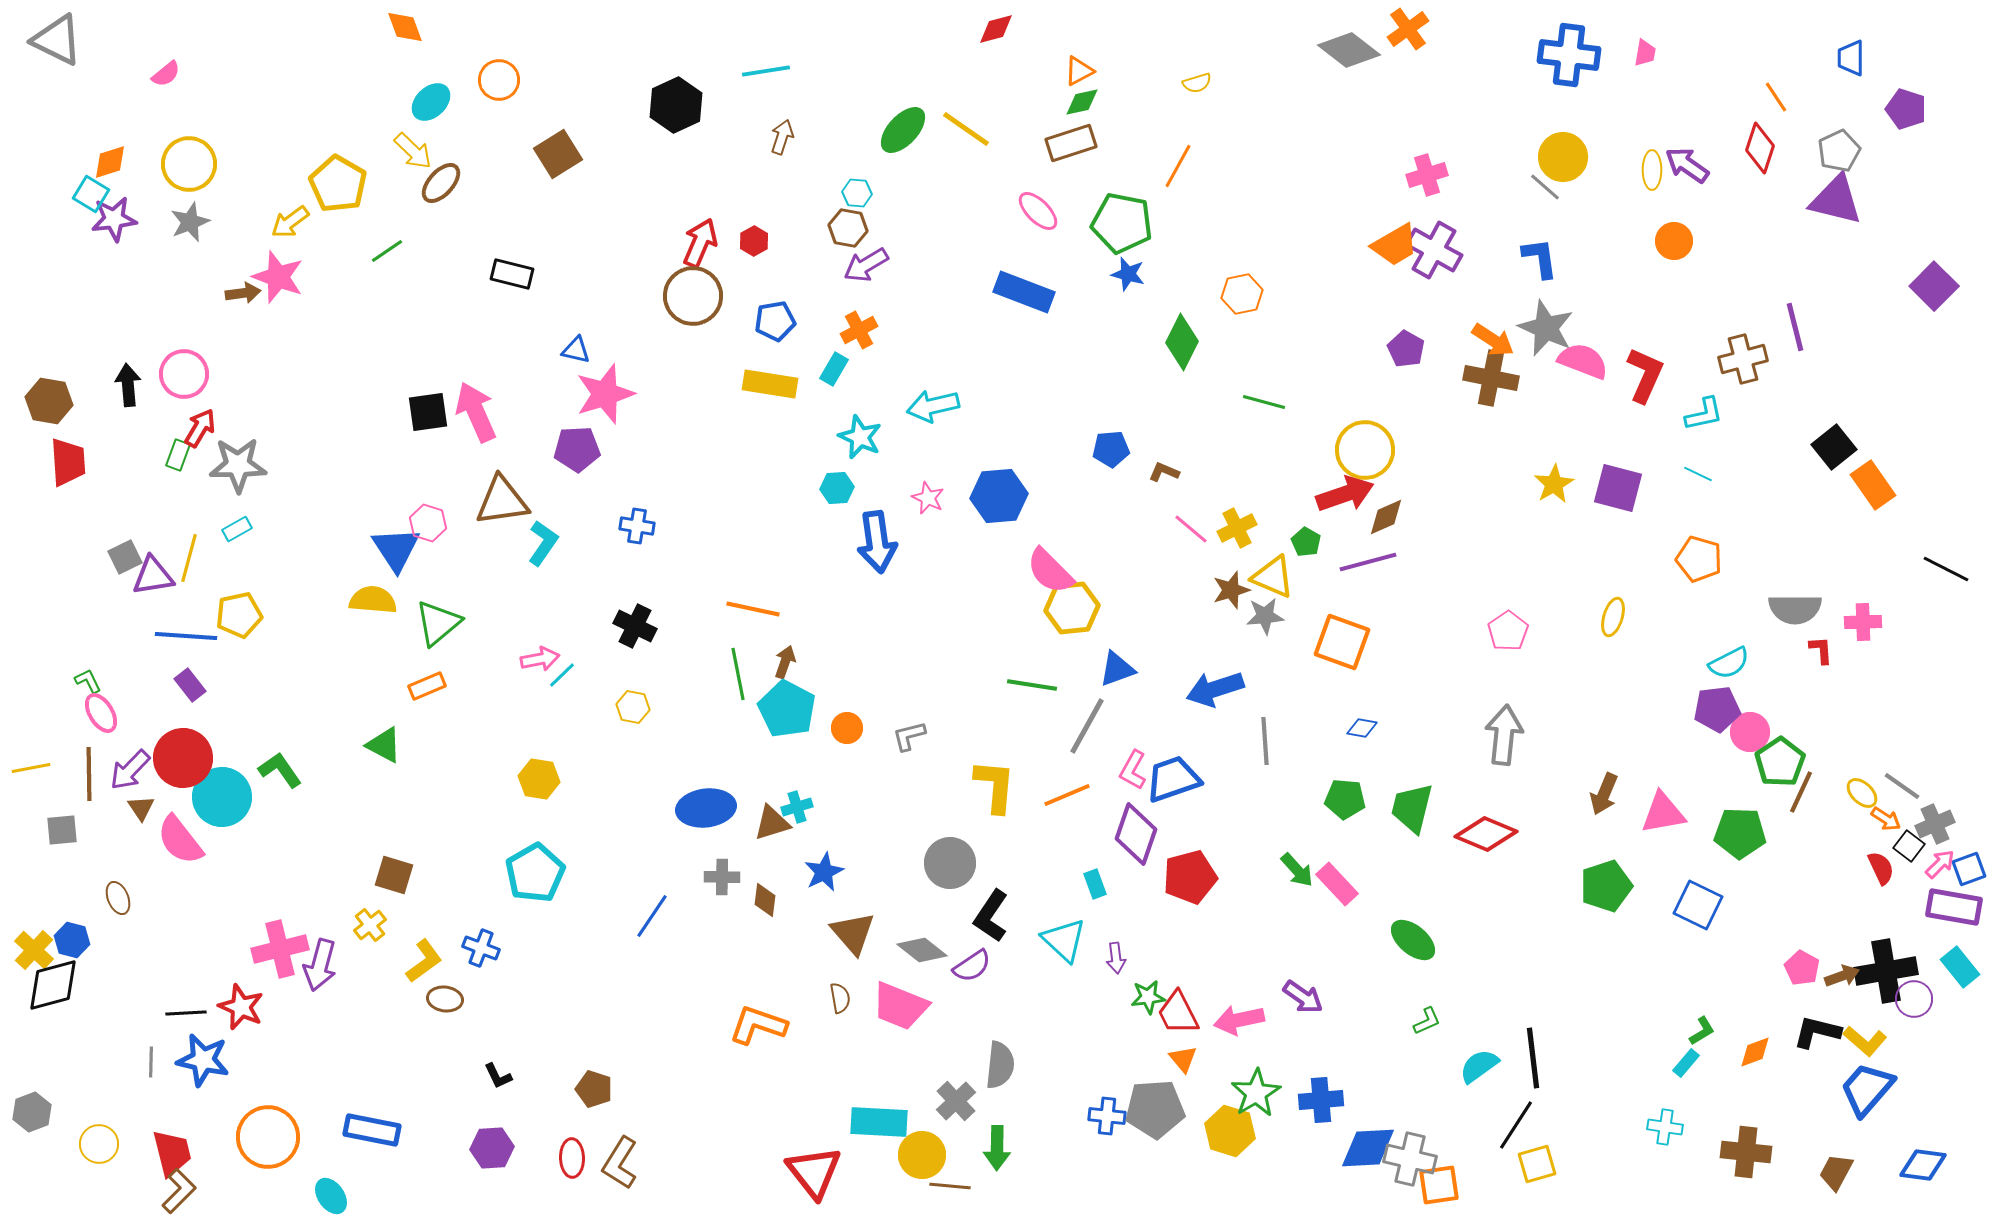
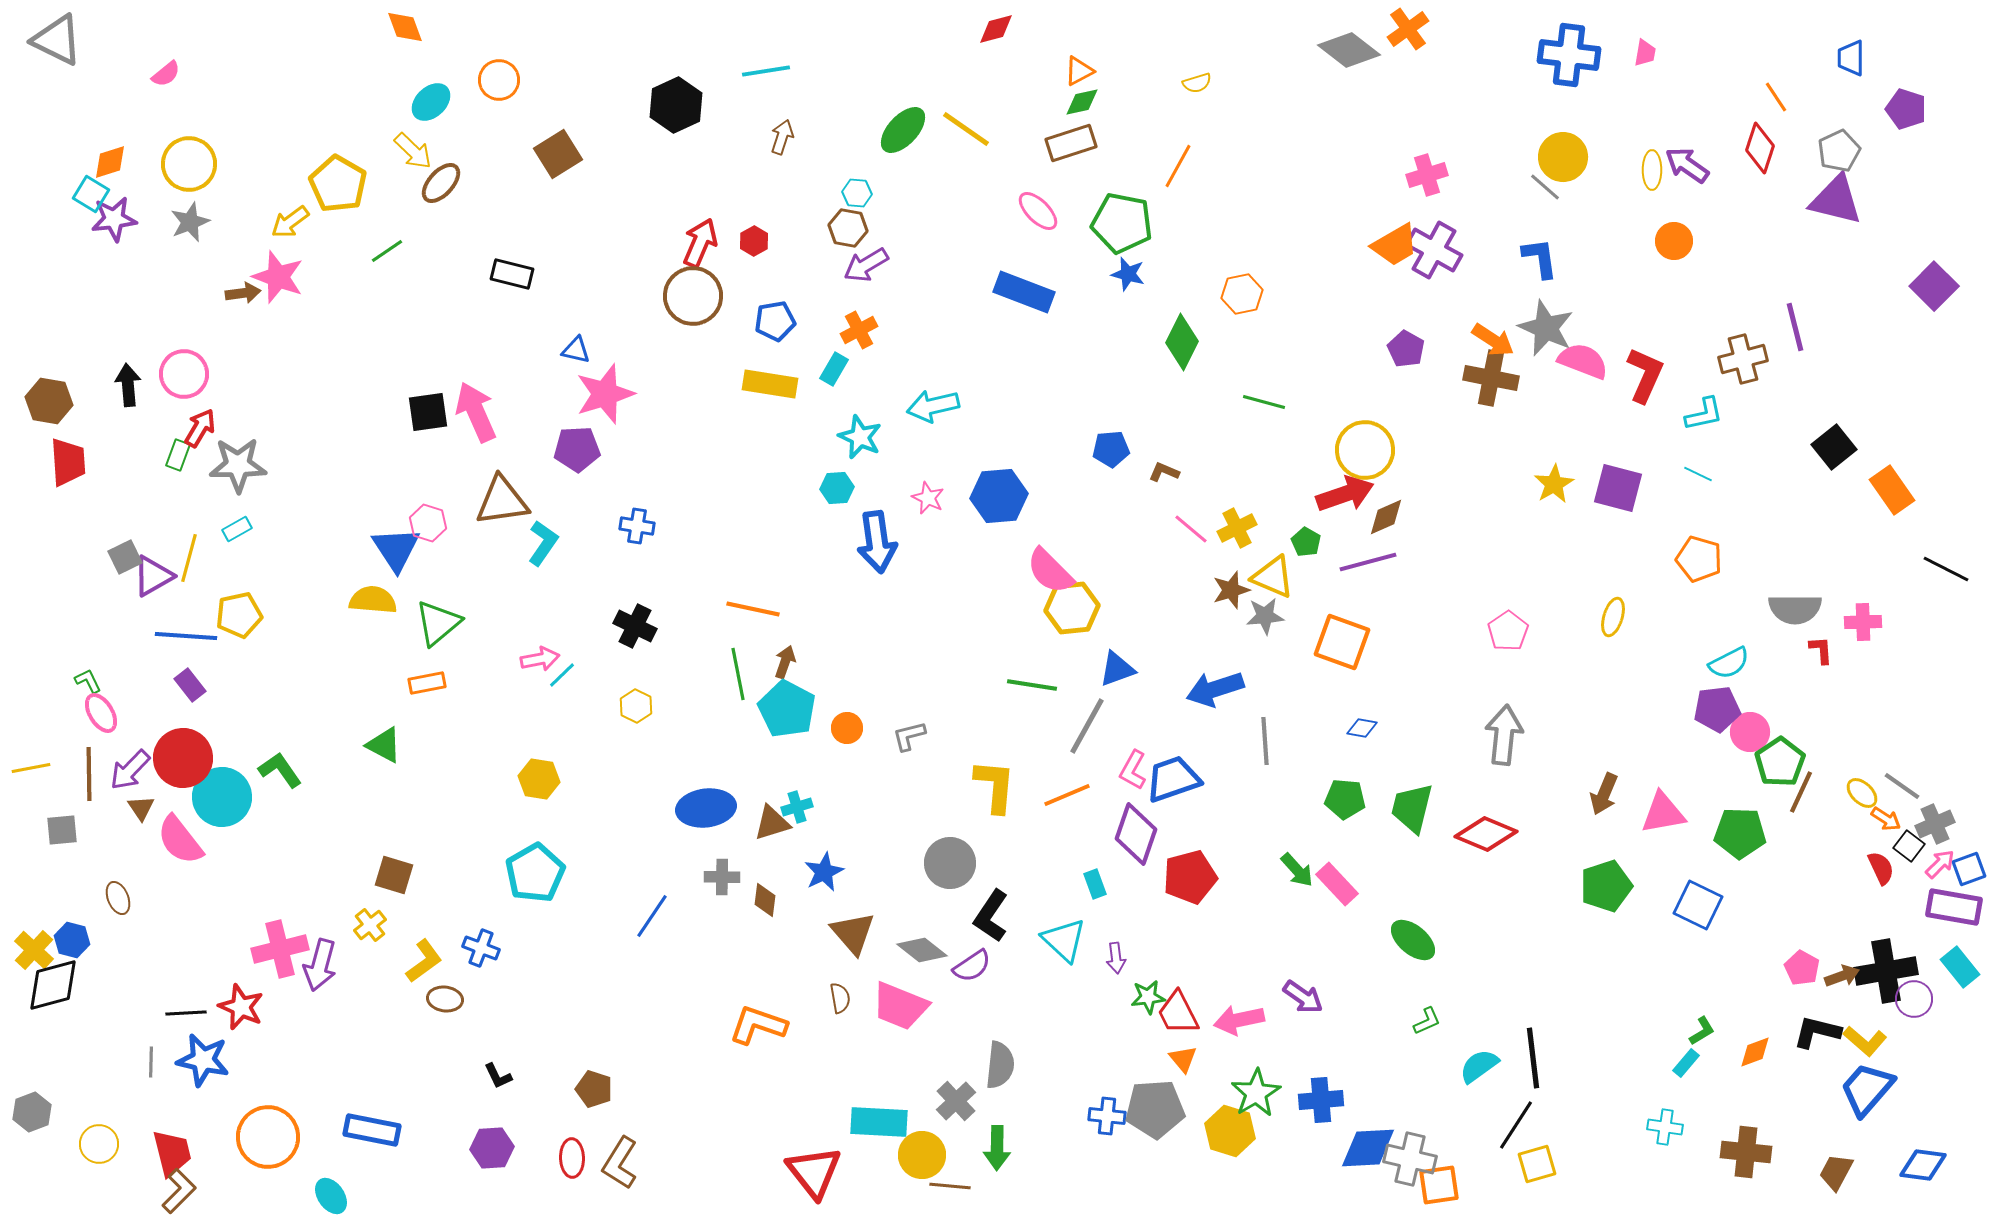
orange rectangle at (1873, 485): moved 19 px right, 5 px down
purple triangle at (153, 576): rotated 21 degrees counterclockwise
orange rectangle at (427, 686): moved 3 px up; rotated 12 degrees clockwise
yellow hexagon at (633, 707): moved 3 px right, 1 px up; rotated 16 degrees clockwise
